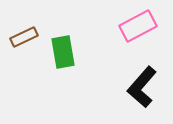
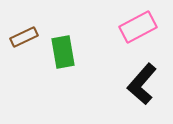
pink rectangle: moved 1 px down
black L-shape: moved 3 px up
